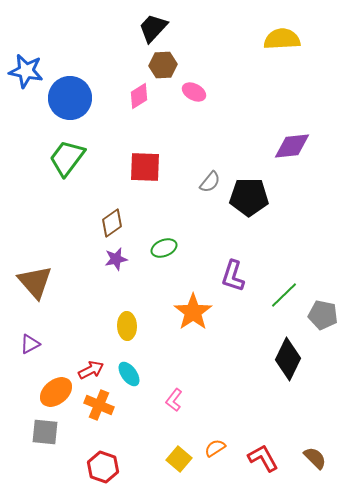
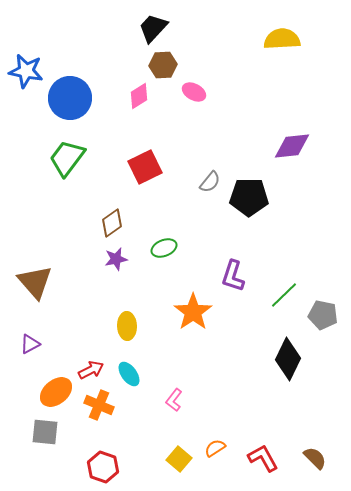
red square: rotated 28 degrees counterclockwise
